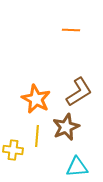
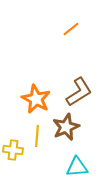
orange line: moved 1 px up; rotated 42 degrees counterclockwise
